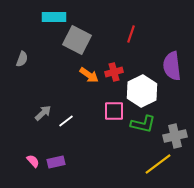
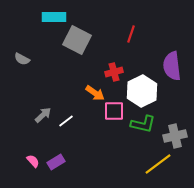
gray semicircle: rotated 98 degrees clockwise
orange arrow: moved 6 px right, 18 px down
gray arrow: moved 2 px down
purple rectangle: rotated 18 degrees counterclockwise
